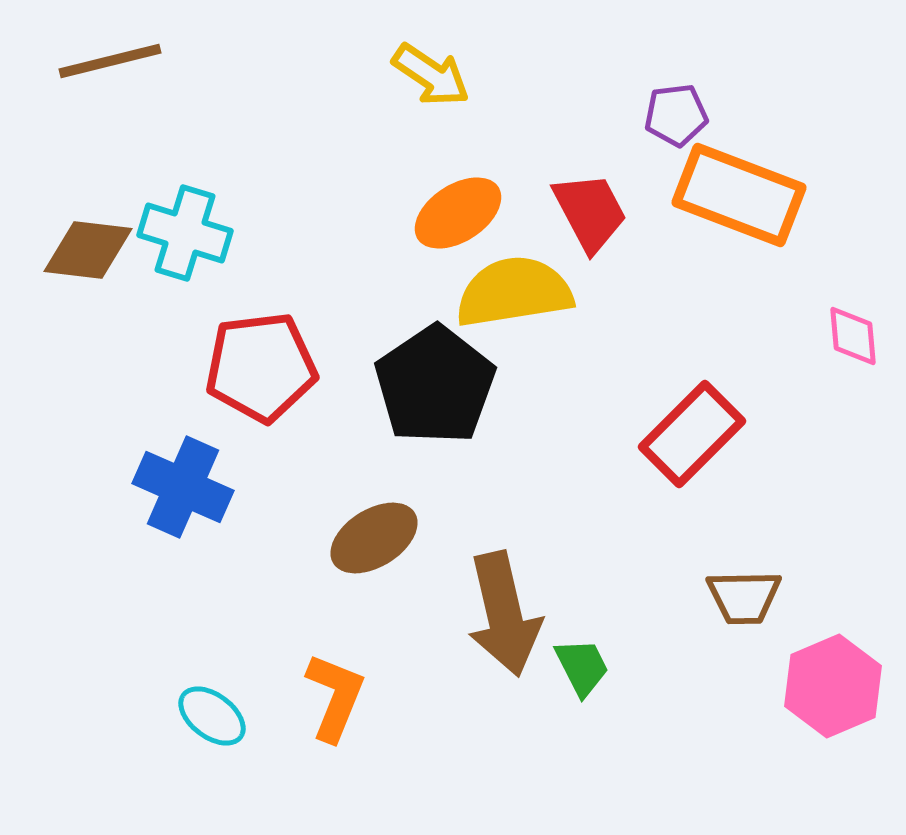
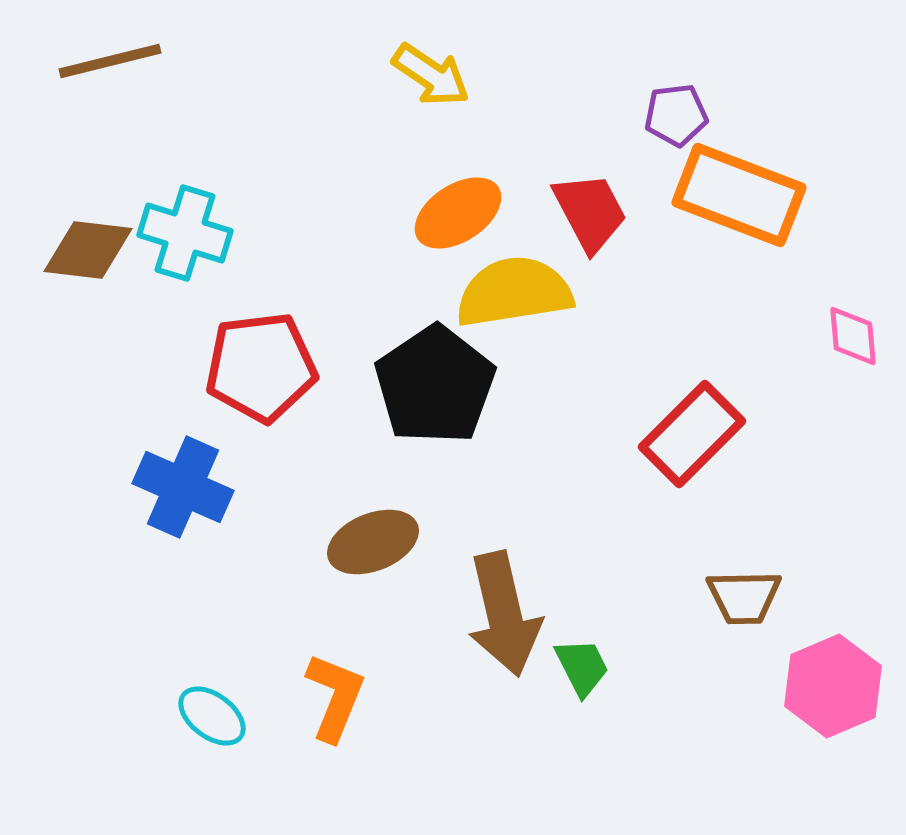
brown ellipse: moved 1 px left, 4 px down; rotated 10 degrees clockwise
